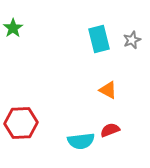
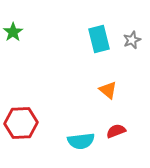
green star: moved 4 px down
orange triangle: rotated 12 degrees clockwise
red semicircle: moved 6 px right, 1 px down
